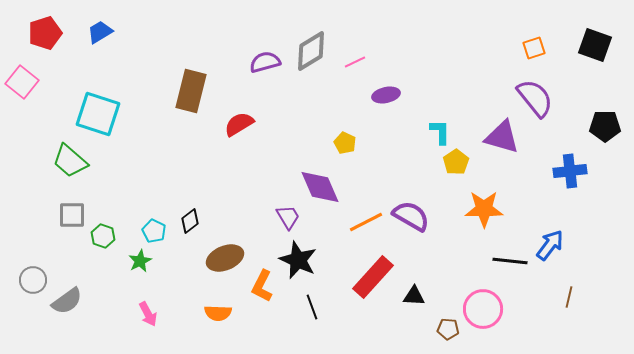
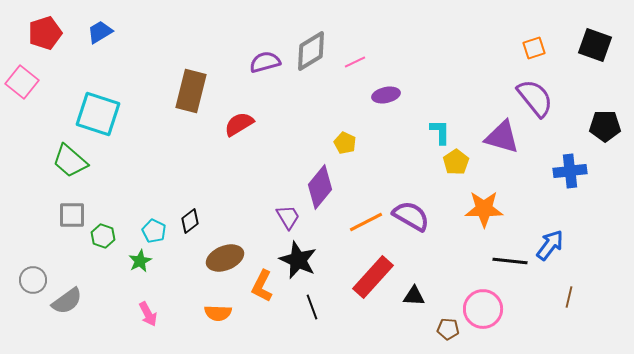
purple diamond at (320, 187): rotated 63 degrees clockwise
